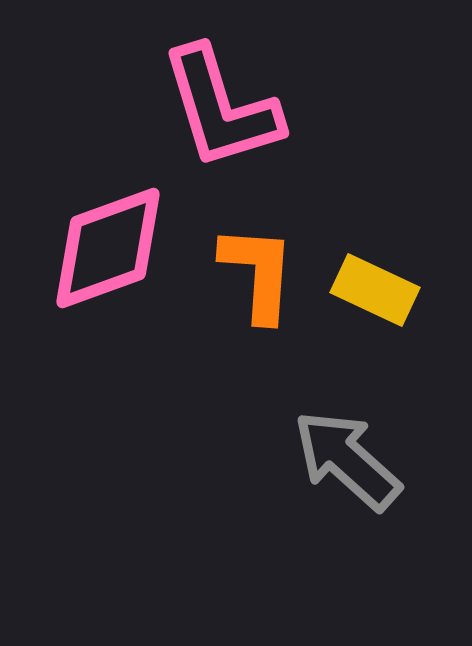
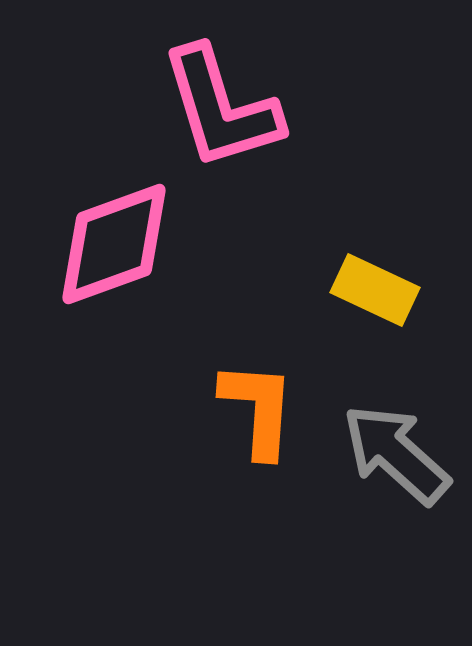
pink diamond: moved 6 px right, 4 px up
orange L-shape: moved 136 px down
gray arrow: moved 49 px right, 6 px up
